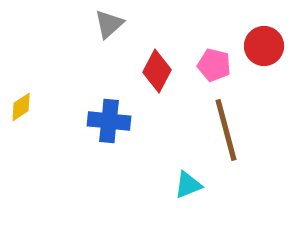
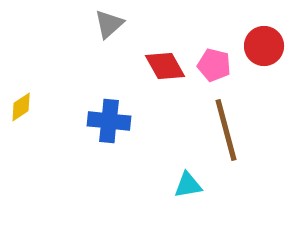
red diamond: moved 8 px right, 5 px up; rotated 57 degrees counterclockwise
cyan triangle: rotated 12 degrees clockwise
